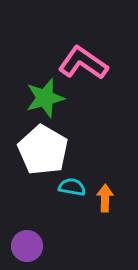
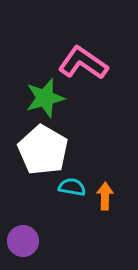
orange arrow: moved 2 px up
purple circle: moved 4 px left, 5 px up
